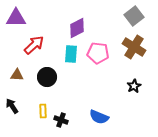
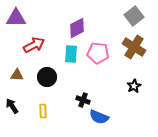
red arrow: rotated 15 degrees clockwise
black cross: moved 22 px right, 20 px up
